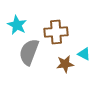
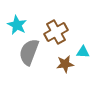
brown cross: rotated 25 degrees counterclockwise
cyan triangle: moved 1 px left, 2 px up; rotated 24 degrees counterclockwise
